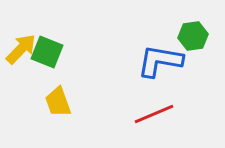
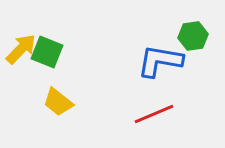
yellow trapezoid: rotated 32 degrees counterclockwise
